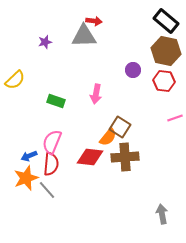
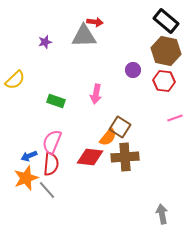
red arrow: moved 1 px right, 1 px down
